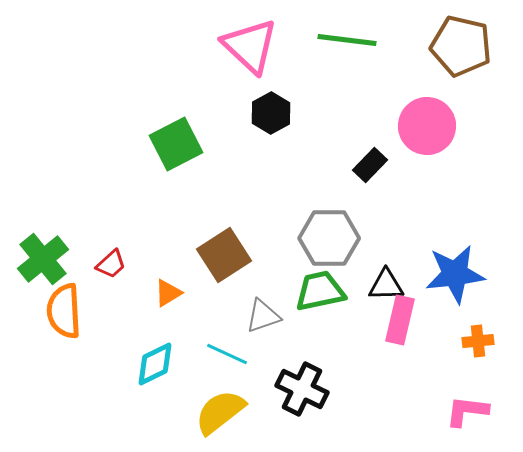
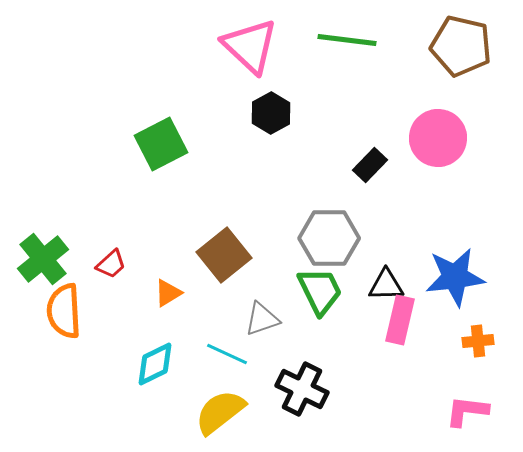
pink circle: moved 11 px right, 12 px down
green square: moved 15 px left
brown square: rotated 6 degrees counterclockwise
blue star: moved 3 px down
green trapezoid: rotated 76 degrees clockwise
gray triangle: moved 1 px left, 3 px down
